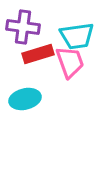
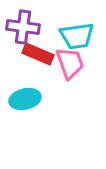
red rectangle: rotated 40 degrees clockwise
pink trapezoid: moved 1 px down
